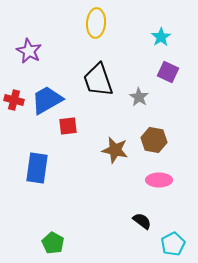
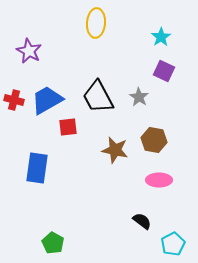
purple square: moved 4 px left, 1 px up
black trapezoid: moved 17 px down; rotated 9 degrees counterclockwise
red square: moved 1 px down
